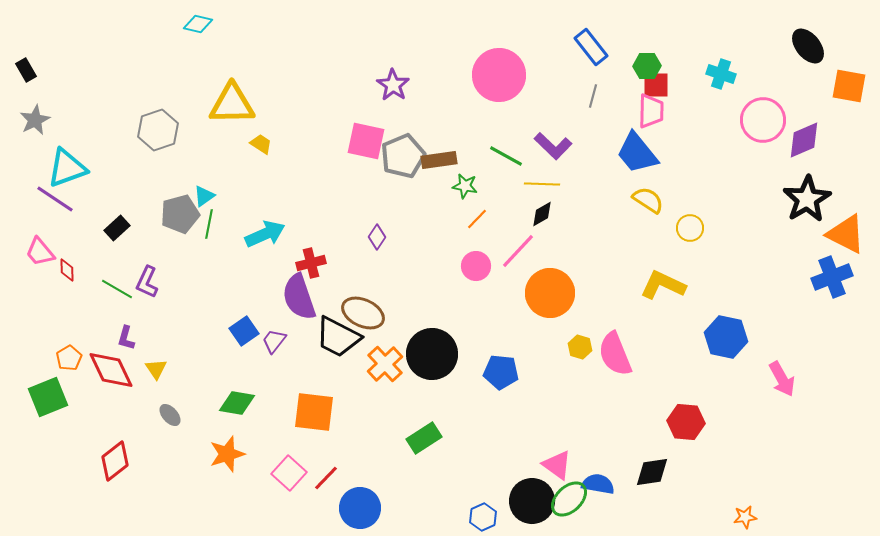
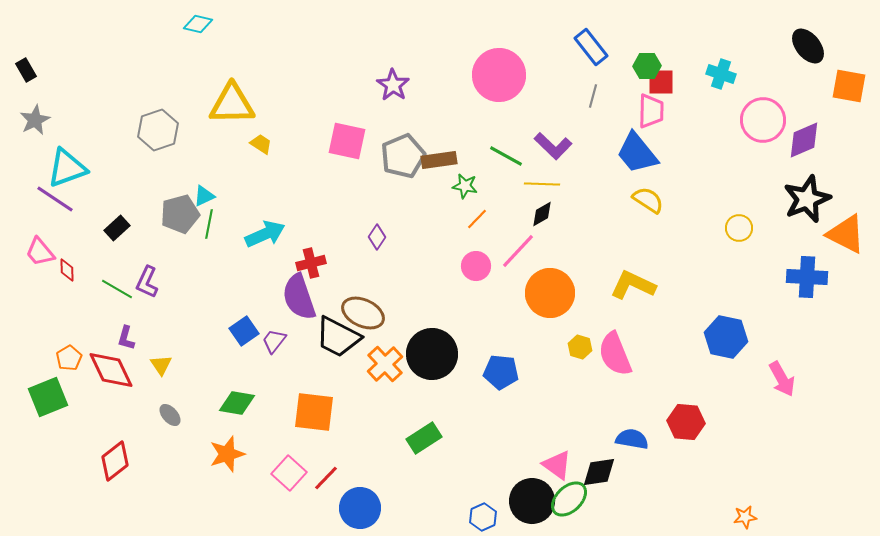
red square at (656, 85): moved 5 px right, 3 px up
pink square at (366, 141): moved 19 px left
cyan triangle at (204, 196): rotated 10 degrees clockwise
black star at (807, 199): rotated 9 degrees clockwise
yellow circle at (690, 228): moved 49 px right
blue cross at (832, 277): moved 25 px left; rotated 24 degrees clockwise
yellow L-shape at (663, 285): moved 30 px left
yellow triangle at (156, 369): moved 5 px right, 4 px up
black diamond at (652, 472): moved 53 px left
blue semicircle at (598, 484): moved 34 px right, 45 px up
